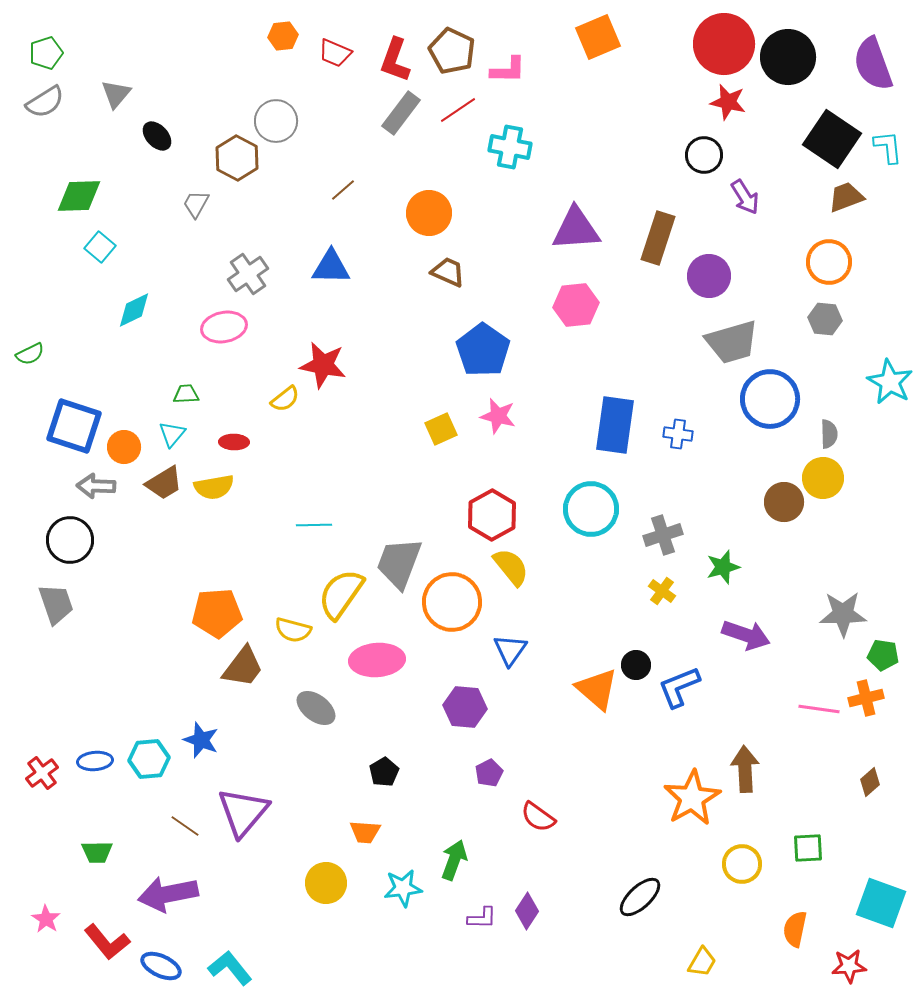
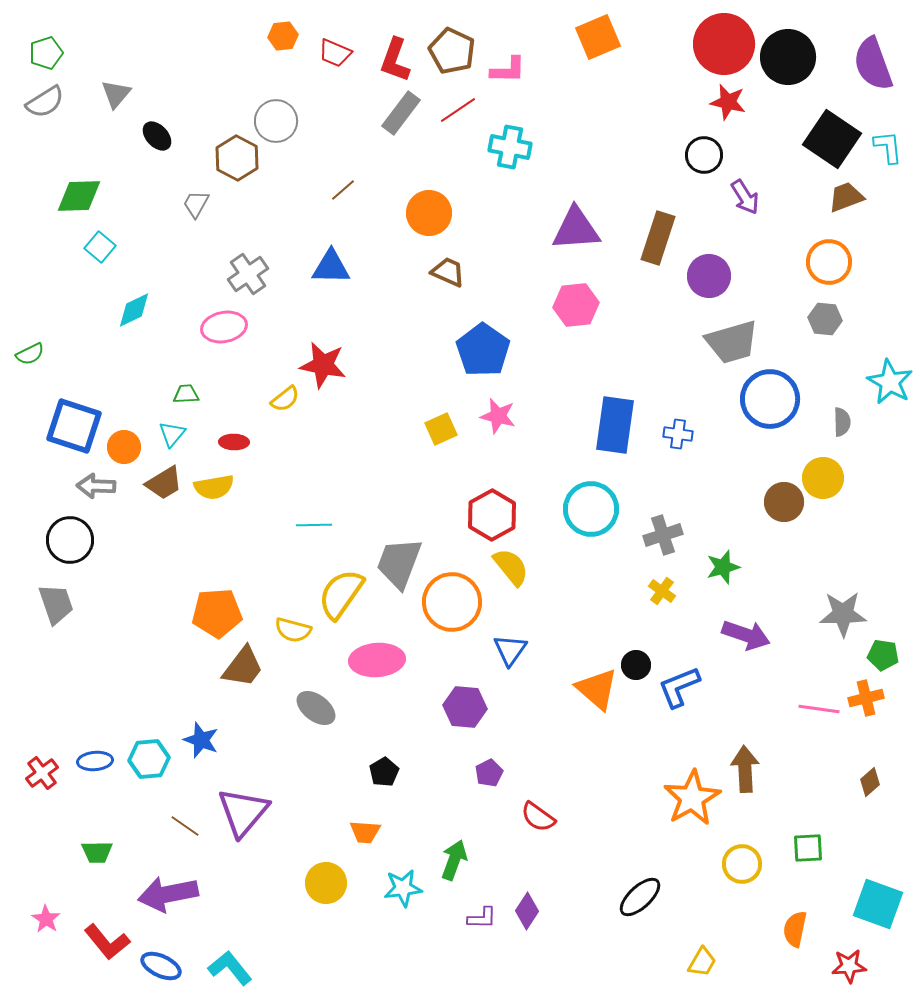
gray semicircle at (829, 434): moved 13 px right, 12 px up
cyan square at (881, 903): moved 3 px left, 1 px down
